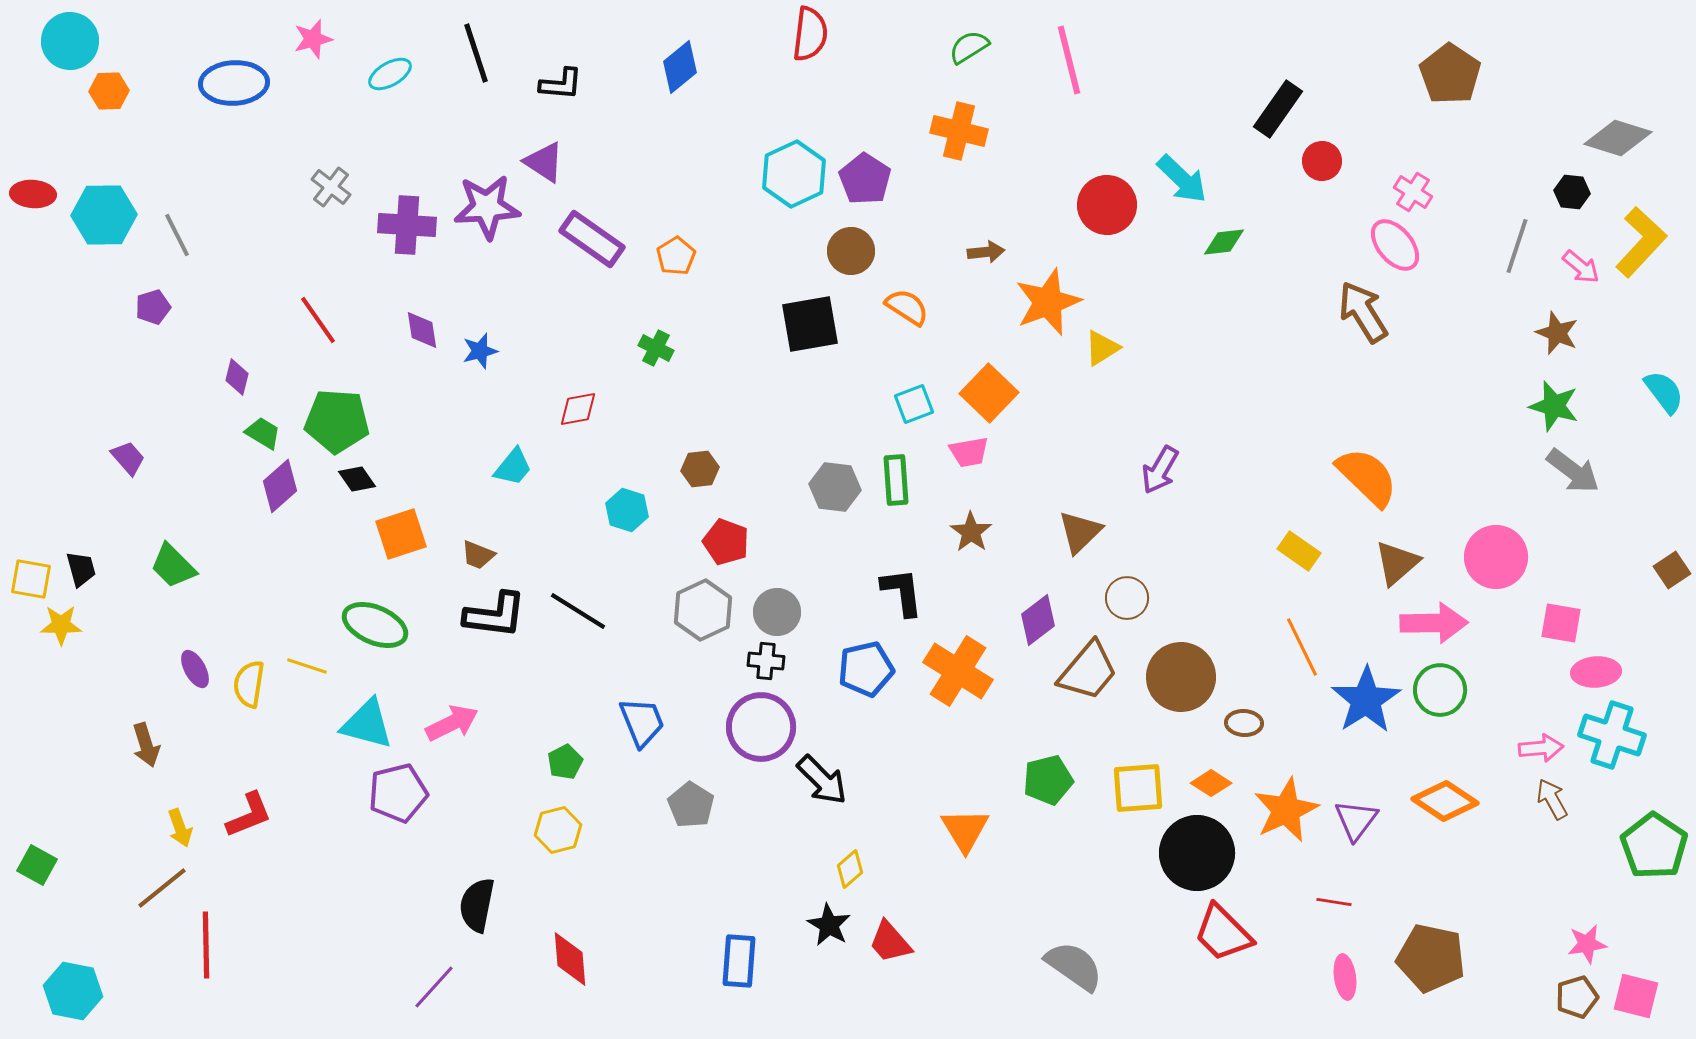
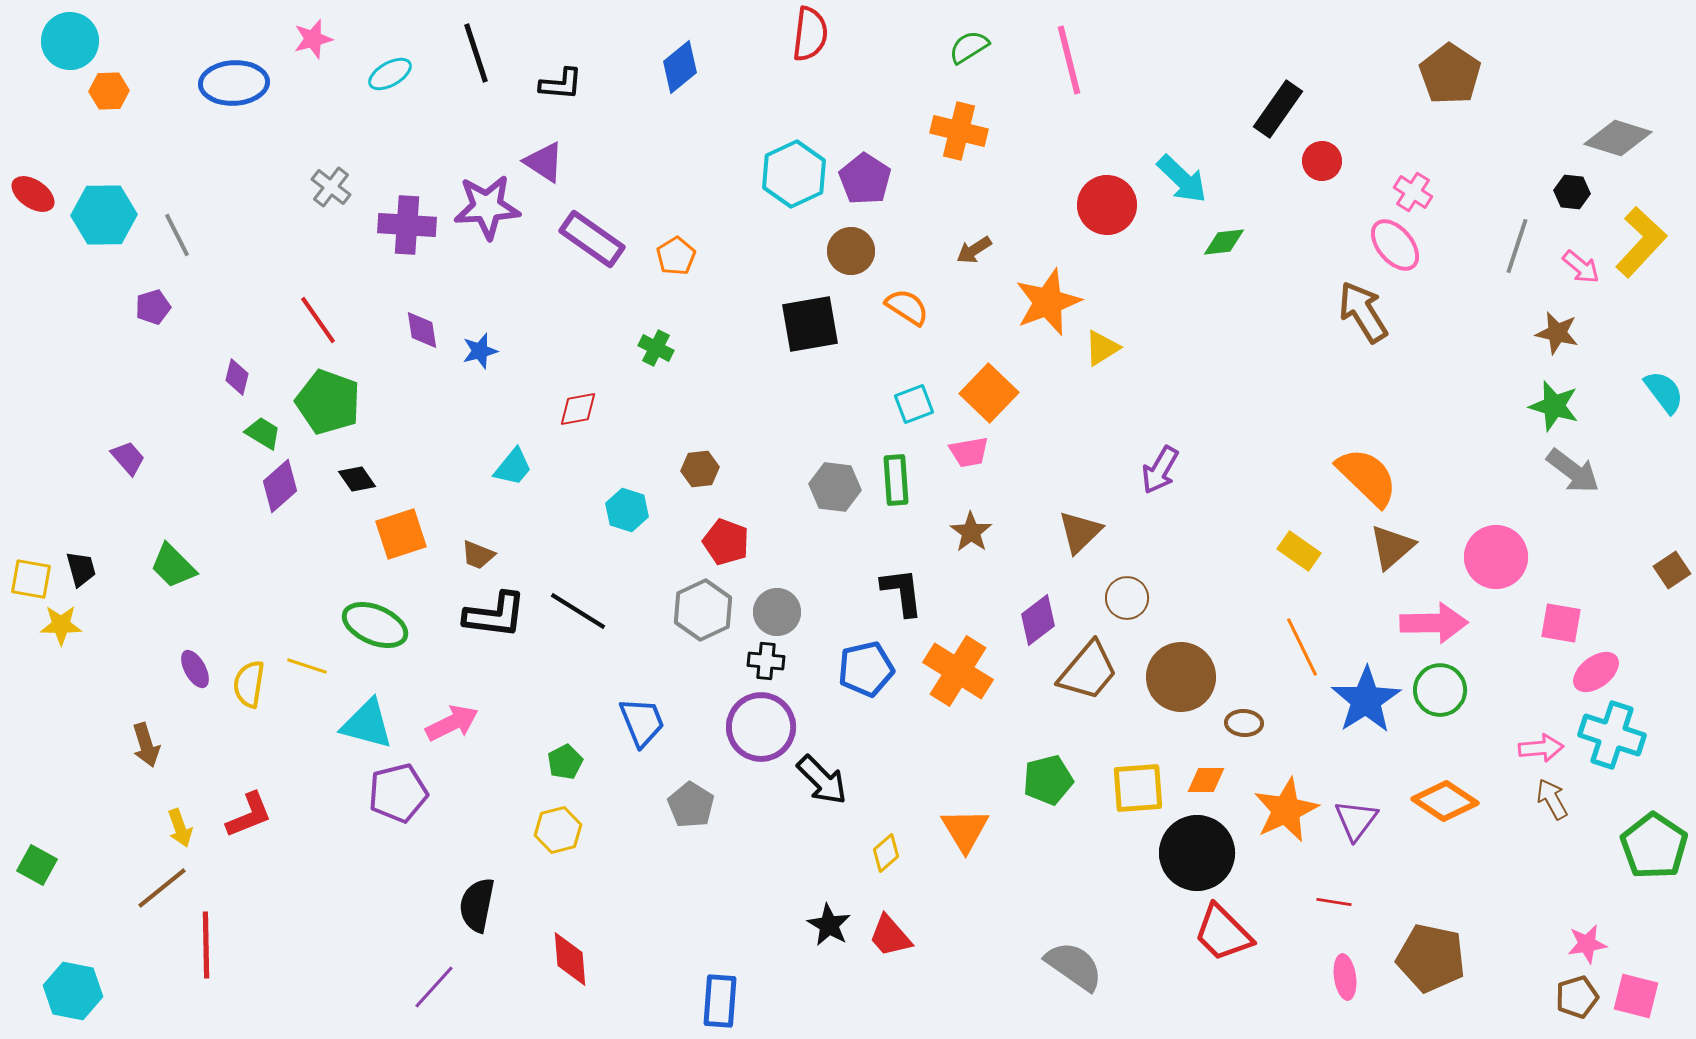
red ellipse at (33, 194): rotated 30 degrees clockwise
brown arrow at (986, 252): moved 12 px left, 2 px up; rotated 153 degrees clockwise
brown star at (1557, 333): rotated 9 degrees counterclockwise
green pentagon at (337, 421): moved 9 px left, 19 px up; rotated 16 degrees clockwise
brown triangle at (1397, 563): moved 5 px left, 16 px up
pink ellipse at (1596, 672): rotated 33 degrees counterclockwise
orange diamond at (1211, 783): moved 5 px left, 3 px up; rotated 33 degrees counterclockwise
yellow diamond at (850, 869): moved 36 px right, 16 px up
red trapezoid at (890, 942): moved 6 px up
blue rectangle at (739, 961): moved 19 px left, 40 px down
